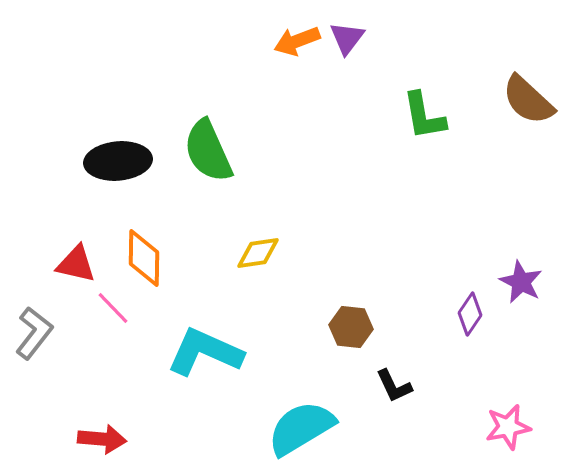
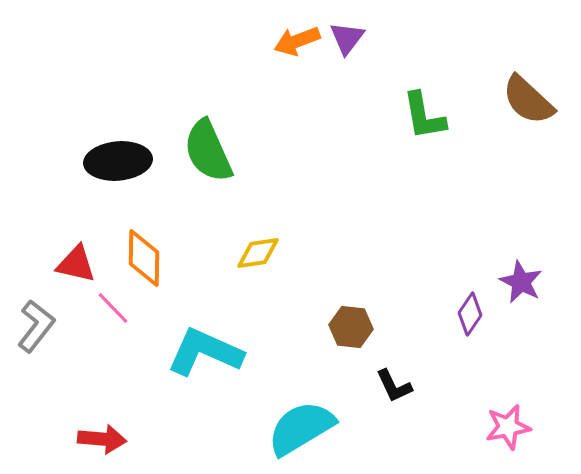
gray L-shape: moved 2 px right, 7 px up
